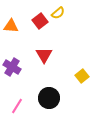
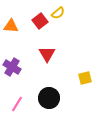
red triangle: moved 3 px right, 1 px up
yellow square: moved 3 px right, 2 px down; rotated 24 degrees clockwise
pink line: moved 2 px up
